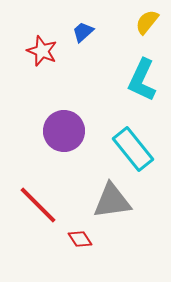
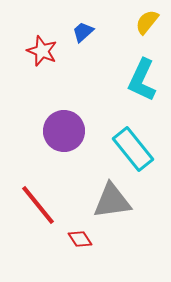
red line: rotated 6 degrees clockwise
